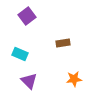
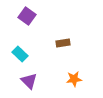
purple square: rotated 18 degrees counterclockwise
cyan rectangle: rotated 21 degrees clockwise
